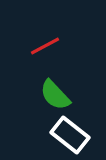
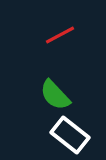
red line: moved 15 px right, 11 px up
